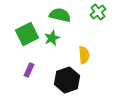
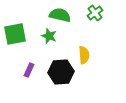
green cross: moved 3 px left, 1 px down
green square: moved 12 px left; rotated 15 degrees clockwise
green star: moved 3 px left, 2 px up; rotated 28 degrees counterclockwise
black hexagon: moved 6 px left, 8 px up; rotated 15 degrees clockwise
